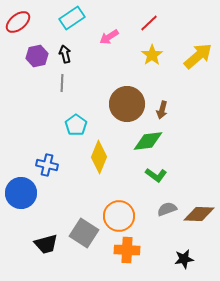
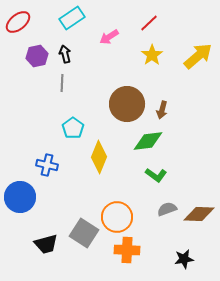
cyan pentagon: moved 3 px left, 3 px down
blue circle: moved 1 px left, 4 px down
orange circle: moved 2 px left, 1 px down
